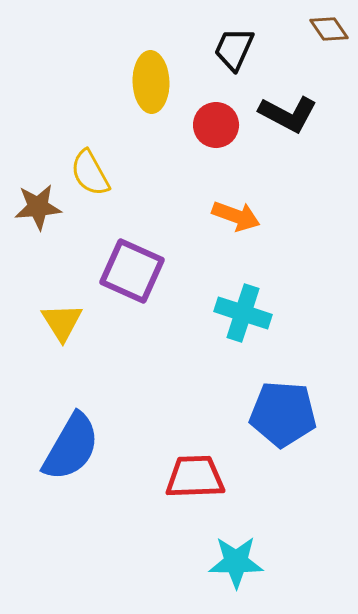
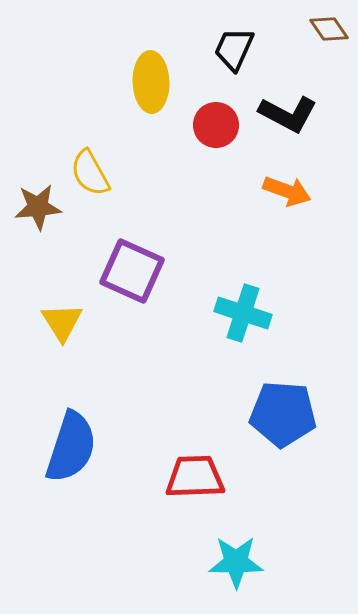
orange arrow: moved 51 px right, 25 px up
blue semicircle: rotated 12 degrees counterclockwise
